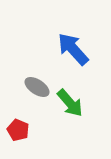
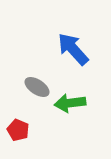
green arrow: rotated 124 degrees clockwise
